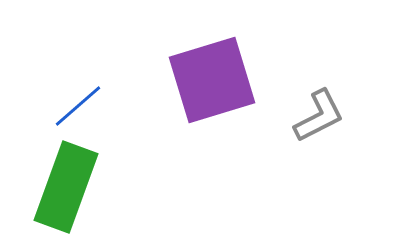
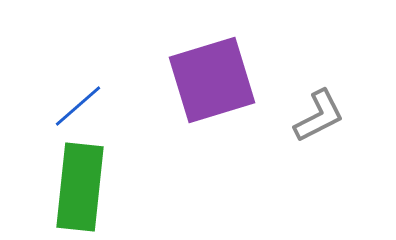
green rectangle: moved 14 px right; rotated 14 degrees counterclockwise
